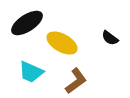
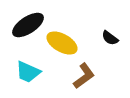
black ellipse: moved 1 px right, 2 px down
cyan trapezoid: moved 3 px left
brown L-shape: moved 8 px right, 5 px up
